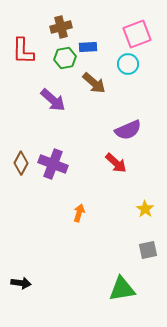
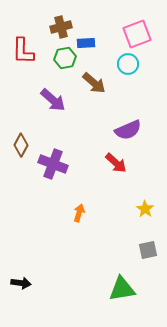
blue rectangle: moved 2 px left, 4 px up
brown diamond: moved 18 px up
